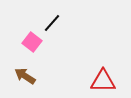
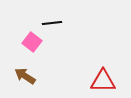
black line: rotated 42 degrees clockwise
